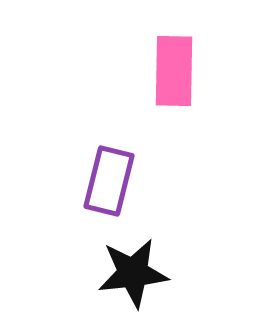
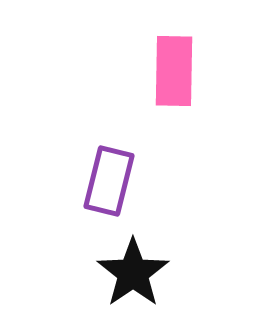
black star: rotated 28 degrees counterclockwise
